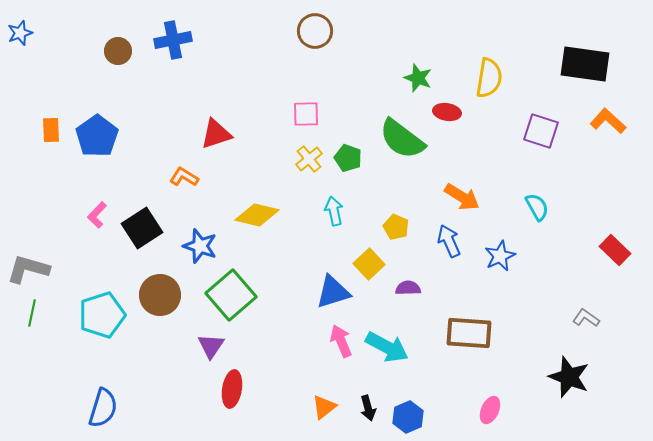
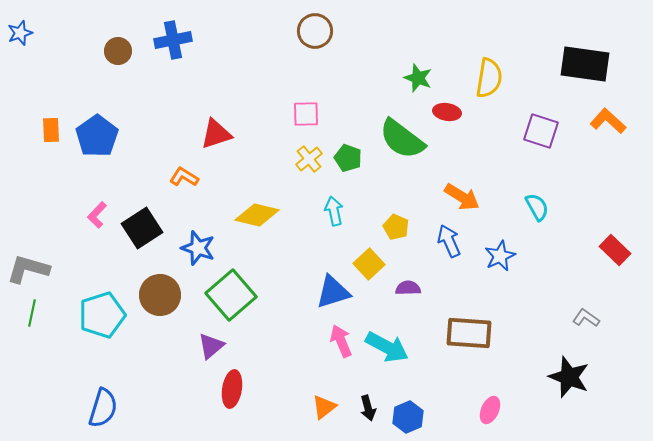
blue star at (200, 246): moved 2 px left, 2 px down
purple triangle at (211, 346): rotated 16 degrees clockwise
